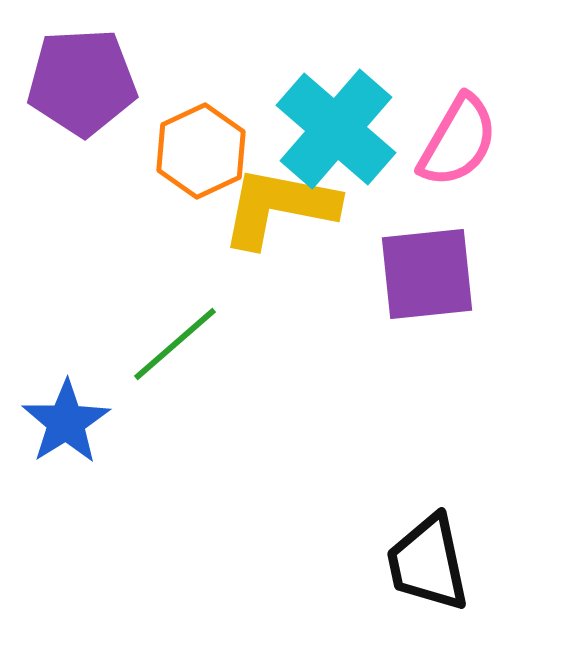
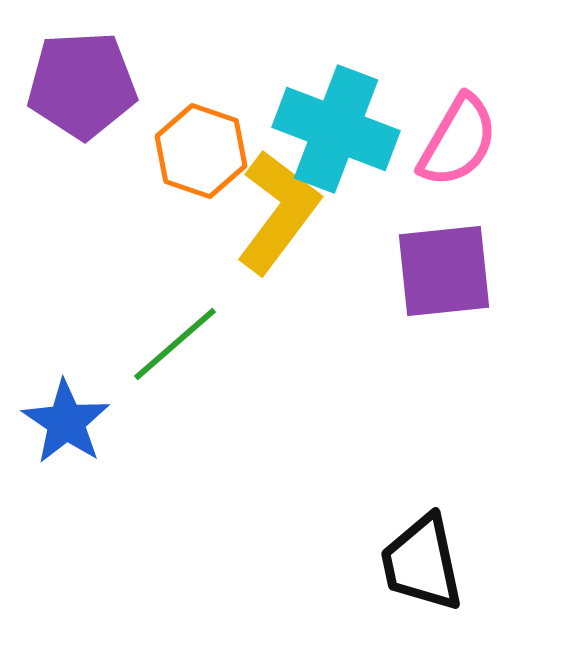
purple pentagon: moved 3 px down
cyan cross: rotated 20 degrees counterclockwise
orange hexagon: rotated 16 degrees counterclockwise
yellow L-shape: moved 1 px left, 5 px down; rotated 116 degrees clockwise
purple square: moved 17 px right, 3 px up
blue star: rotated 6 degrees counterclockwise
black trapezoid: moved 6 px left
